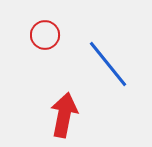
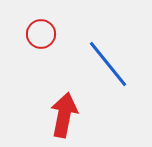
red circle: moved 4 px left, 1 px up
